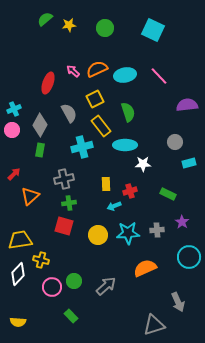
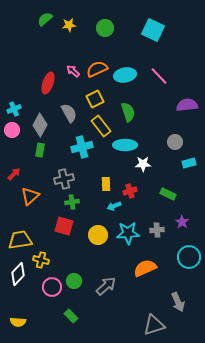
green cross at (69, 203): moved 3 px right, 1 px up
